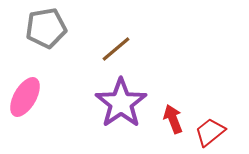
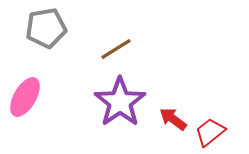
brown line: rotated 8 degrees clockwise
purple star: moved 1 px left, 1 px up
red arrow: rotated 32 degrees counterclockwise
